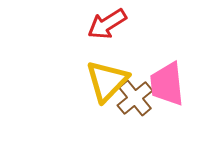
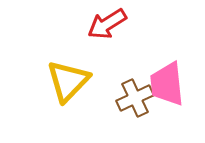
yellow triangle: moved 39 px left
brown cross: rotated 15 degrees clockwise
